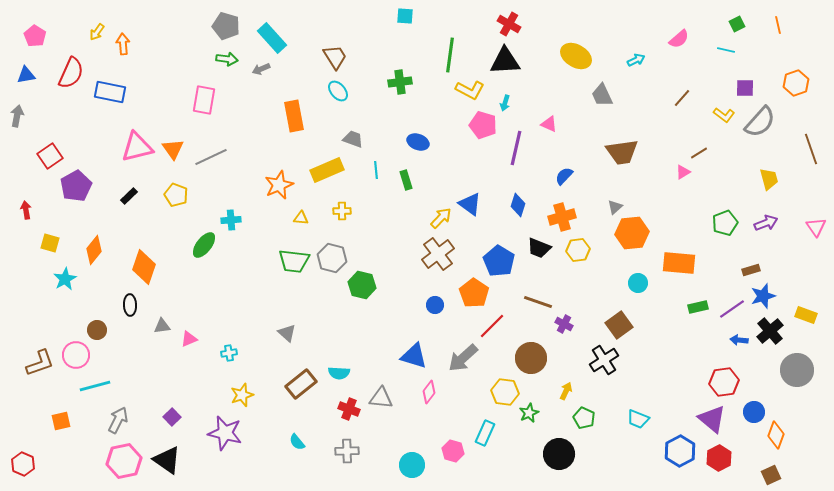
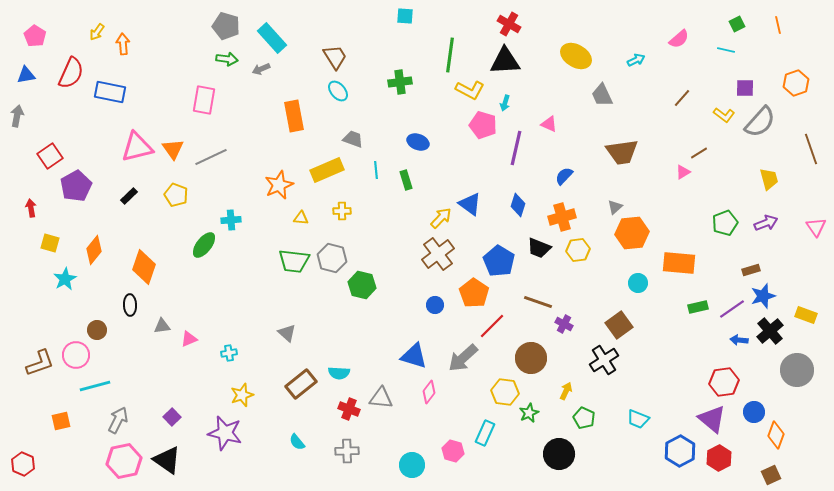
red arrow at (26, 210): moved 5 px right, 2 px up
